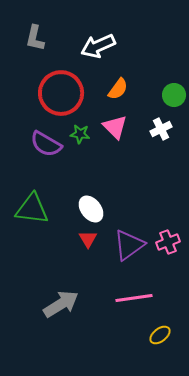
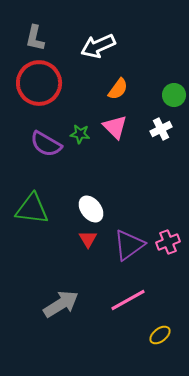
red circle: moved 22 px left, 10 px up
pink line: moved 6 px left, 2 px down; rotated 21 degrees counterclockwise
